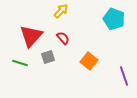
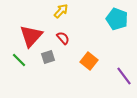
cyan pentagon: moved 3 px right
green line: moved 1 px left, 3 px up; rotated 28 degrees clockwise
purple line: rotated 18 degrees counterclockwise
